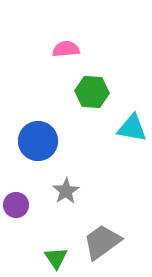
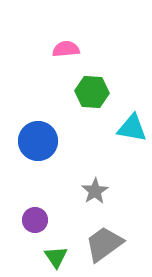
gray star: moved 29 px right
purple circle: moved 19 px right, 15 px down
gray trapezoid: moved 2 px right, 2 px down
green triangle: moved 1 px up
